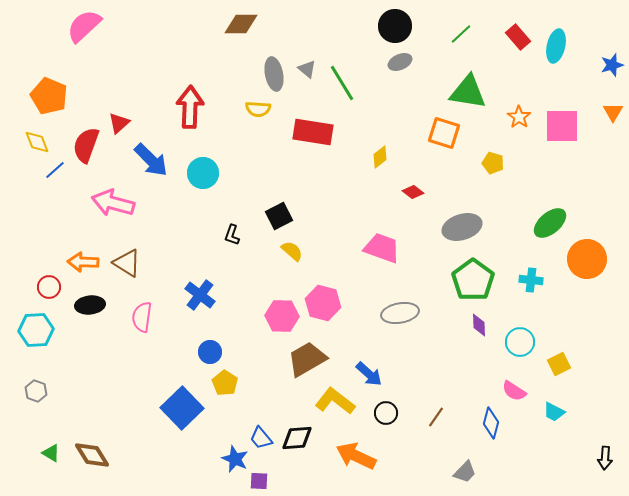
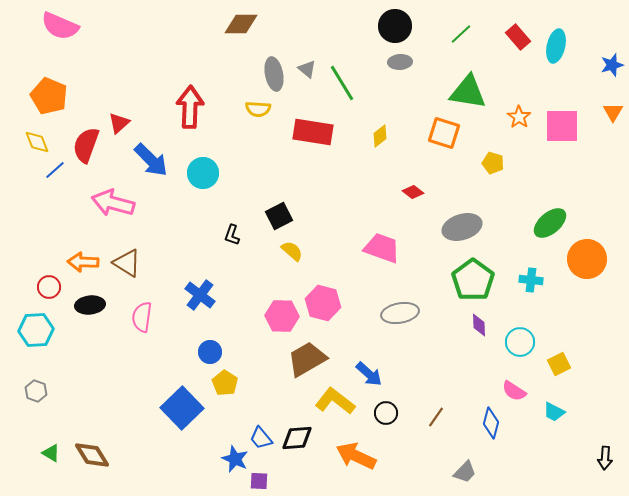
pink semicircle at (84, 26): moved 24 px left; rotated 114 degrees counterclockwise
gray ellipse at (400, 62): rotated 20 degrees clockwise
yellow diamond at (380, 157): moved 21 px up
